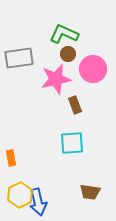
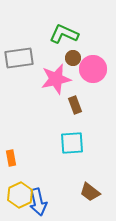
brown circle: moved 5 px right, 4 px down
brown trapezoid: rotated 30 degrees clockwise
